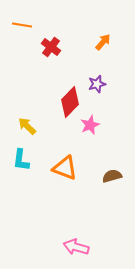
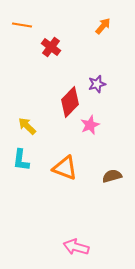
orange arrow: moved 16 px up
